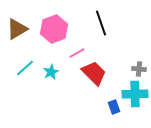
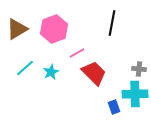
black line: moved 11 px right; rotated 30 degrees clockwise
